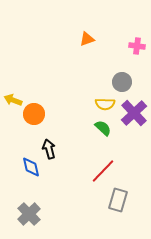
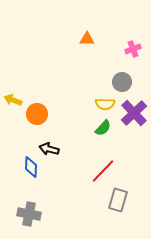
orange triangle: rotated 21 degrees clockwise
pink cross: moved 4 px left, 3 px down; rotated 28 degrees counterclockwise
orange circle: moved 3 px right
green semicircle: rotated 90 degrees clockwise
black arrow: rotated 60 degrees counterclockwise
blue diamond: rotated 15 degrees clockwise
gray cross: rotated 35 degrees counterclockwise
